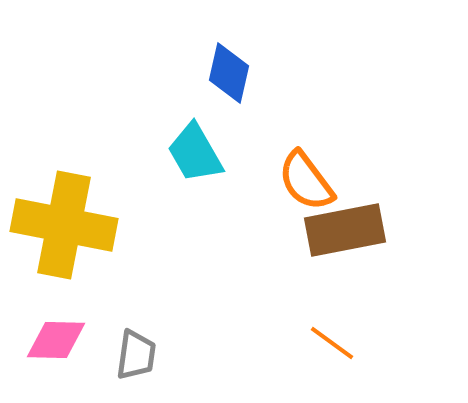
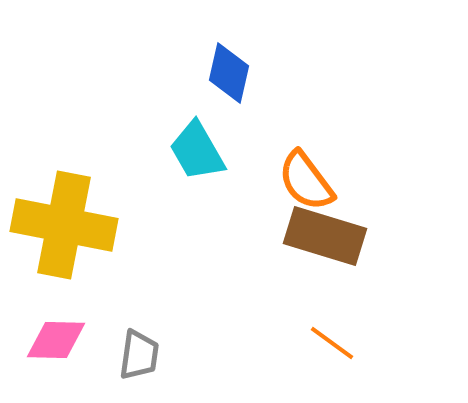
cyan trapezoid: moved 2 px right, 2 px up
brown rectangle: moved 20 px left, 6 px down; rotated 28 degrees clockwise
gray trapezoid: moved 3 px right
